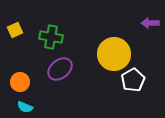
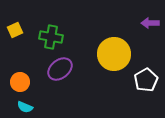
white pentagon: moved 13 px right
